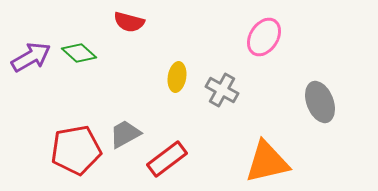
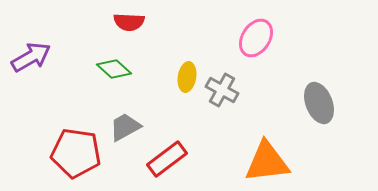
red semicircle: rotated 12 degrees counterclockwise
pink ellipse: moved 8 px left, 1 px down
green diamond: moved 35 px right, 16 px down
yellow ellipse: moved 10 px right
gray ellipse: moved 1 px left, 1 px down
gray trapezoid: moved 7 px up
red pentagon: moved 3 px down; rotated 18 degrees clockwise
orange triangle: rotated 6 degrees clockwise
